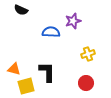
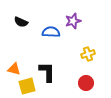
black semicircle: moved 12 px down
yellow square: moved 1 px right
